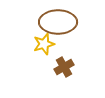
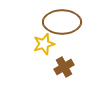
brown ellipse: moved 4 px right
